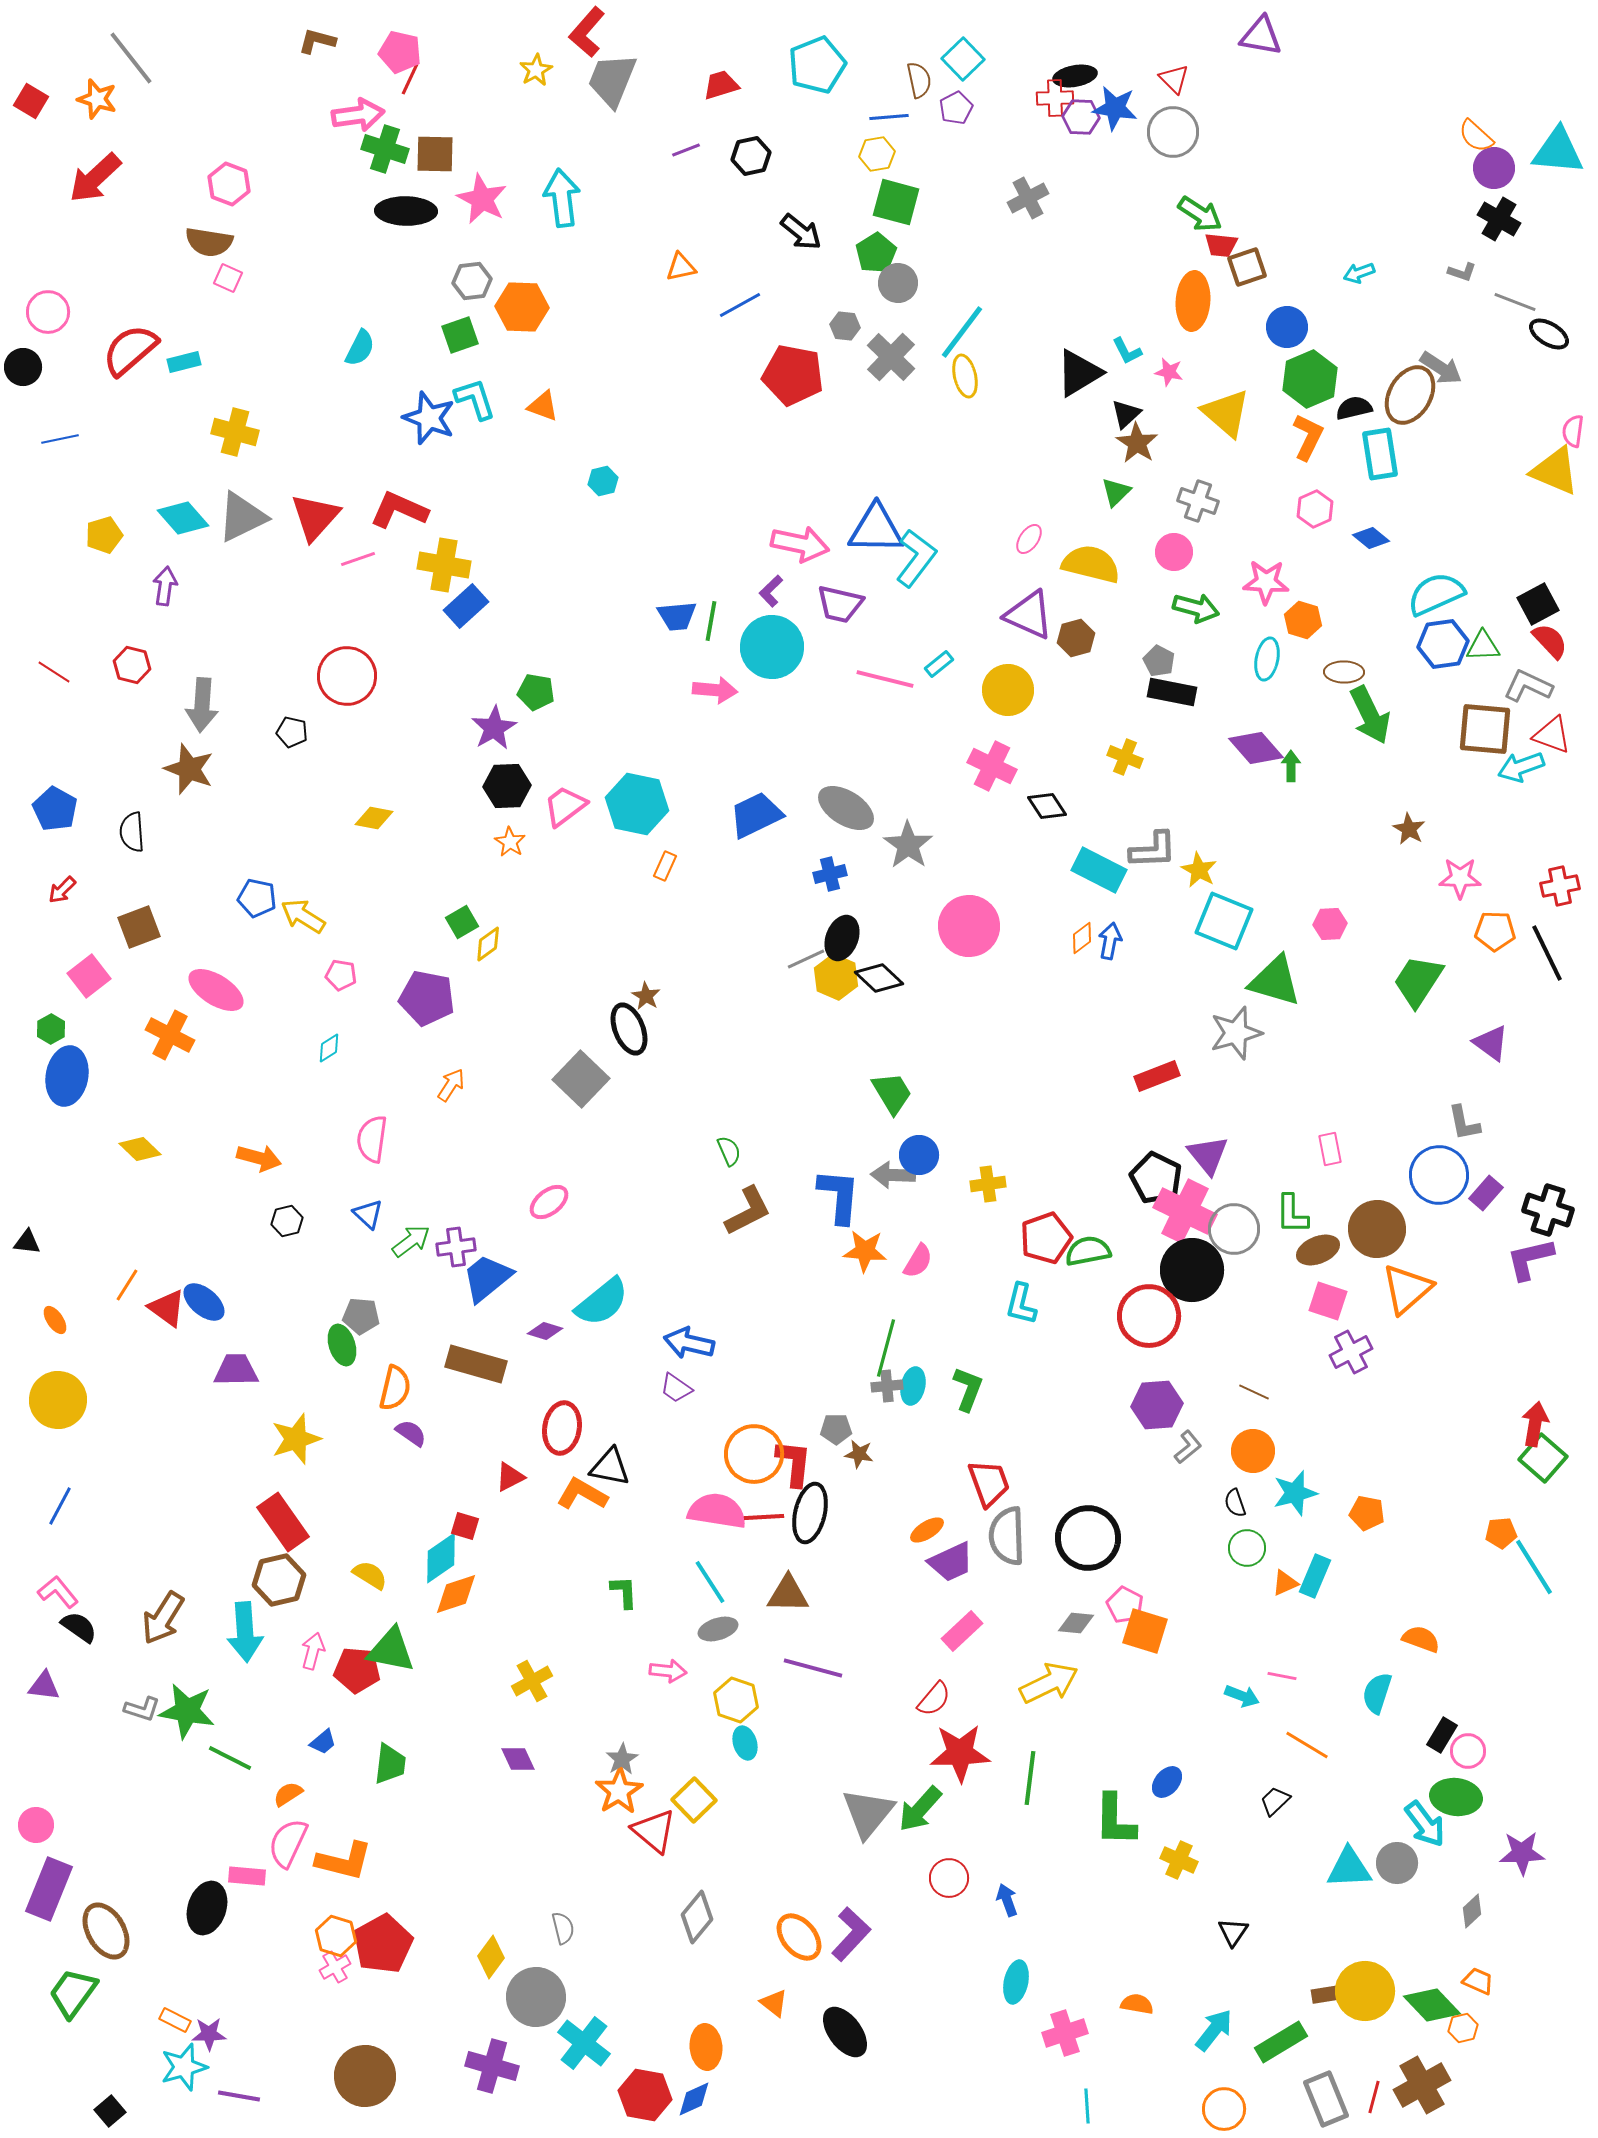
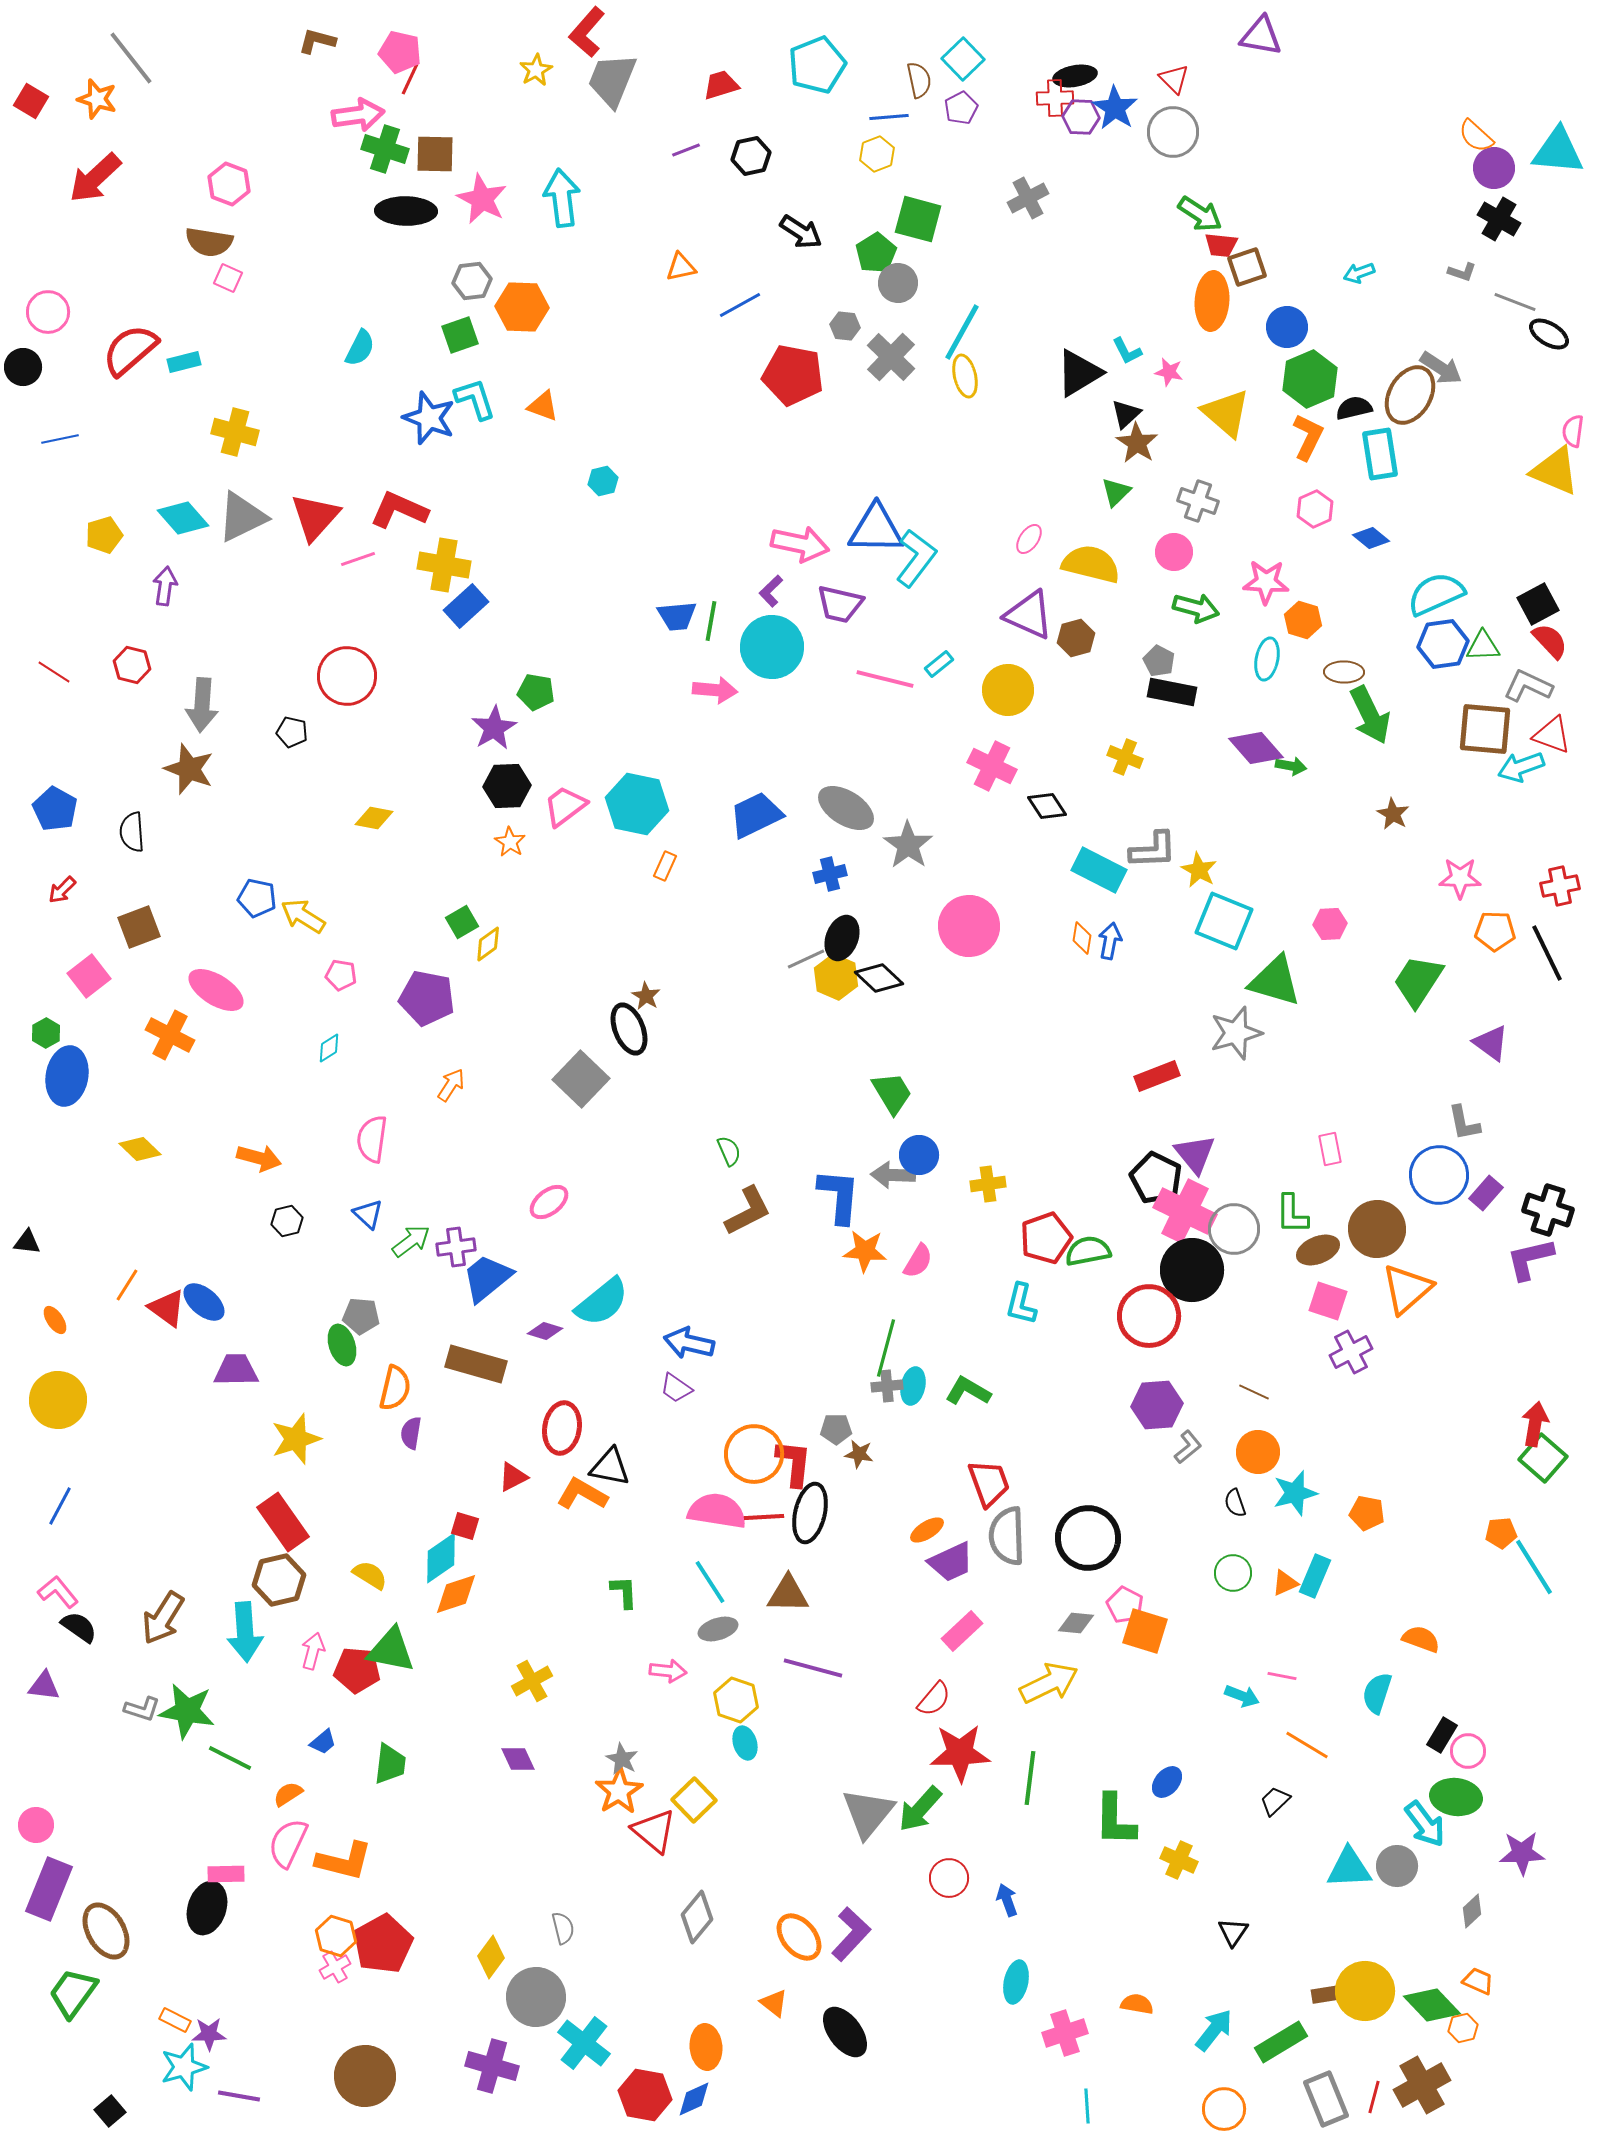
purple pentagon at (956, 108): moved 5 px right
blue star at (1115, 108): rotated 24 degrees clockwise
yellow hexagon at (877, 154): rotated 12 degrees counterclockwise
green square at (896, 202): moved 22 px right, 17 px down
black arrow at (801, 232): rotated 6 degrees counterclockwise
orange ellipse at (1193, 301): moved 19 px right
cyan line at (962, 332): rotated 8 degrees counterclockwise
green arrow at (1291, 766): rotated 100 degrees clockwise
brown star at (1409, 829): moved 16 px left, 15 px up
orange diamond at (1082, 938): rotated 44 degrees counterclockwise
green hexagon at (51, 1029): moved 5 px left, 4 px down
purple triangle at (1208, 1155): moved 13 px left, 1 px up
green L-shape at (968, 1389): moved 2 px down; rotated 81 degrees counterclockwise
purple semicircle at (411, 1433): rotated 116 degrees counterclockwise
orange circle at (1253, 1451): moved 5 px right, 1 px down
red triangle at (510, 1477): moved 3 px right
green circle at (1247, 1548): moved 14 px left, 25 px down
gray star at (622, 1759): rotated 12 degrees counterclockwise
gray circle at (1397, 1863): moved 3 px down
pink rectangle at (247, 1876): moved 21 px left, 2 px up; rotated 6 degrees counterclockwise
